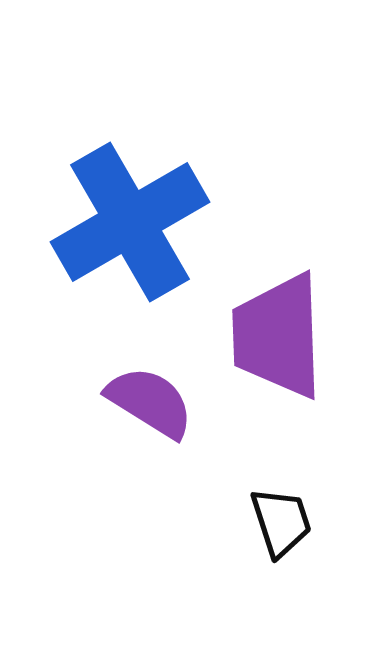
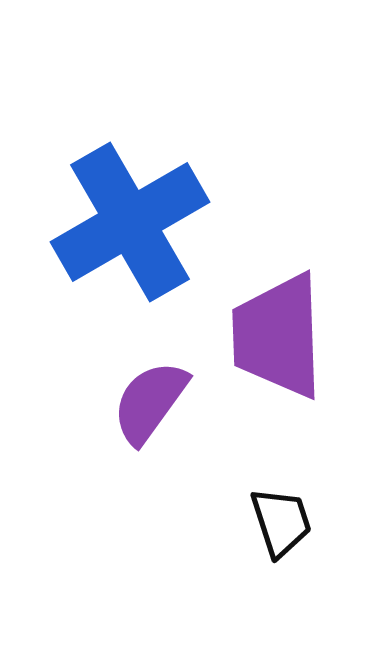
purple semicircle: rotated 86 degrees counterclockwise
